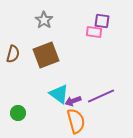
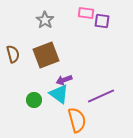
gray star: moved 1 px right
pink rectangle: moved 8 px left, 19 px up
brown semicircle: rotated 30 degrees counterclockwise
purple arrow: moved 9 px left, 21 px up
green circle: moved 16 px right, 13 px up
orange semicircle: moved 1 px right, 1 px up
